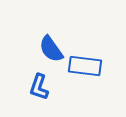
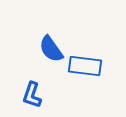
blue L-shape: moved 7 px left, 8 px down
